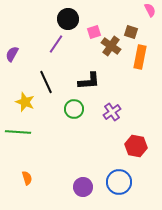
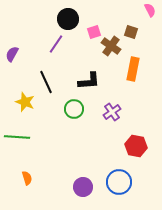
orange rectangle: moved 7 px left, 12 px down
green line: moved 1 px left, 5 px down
